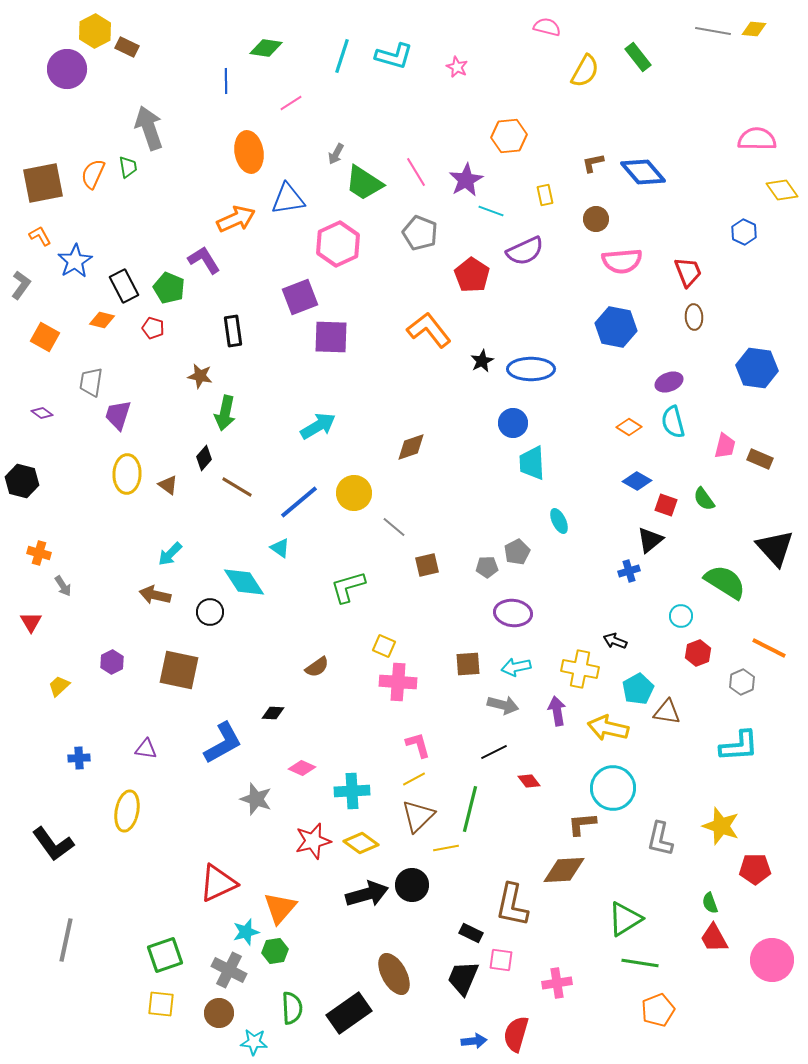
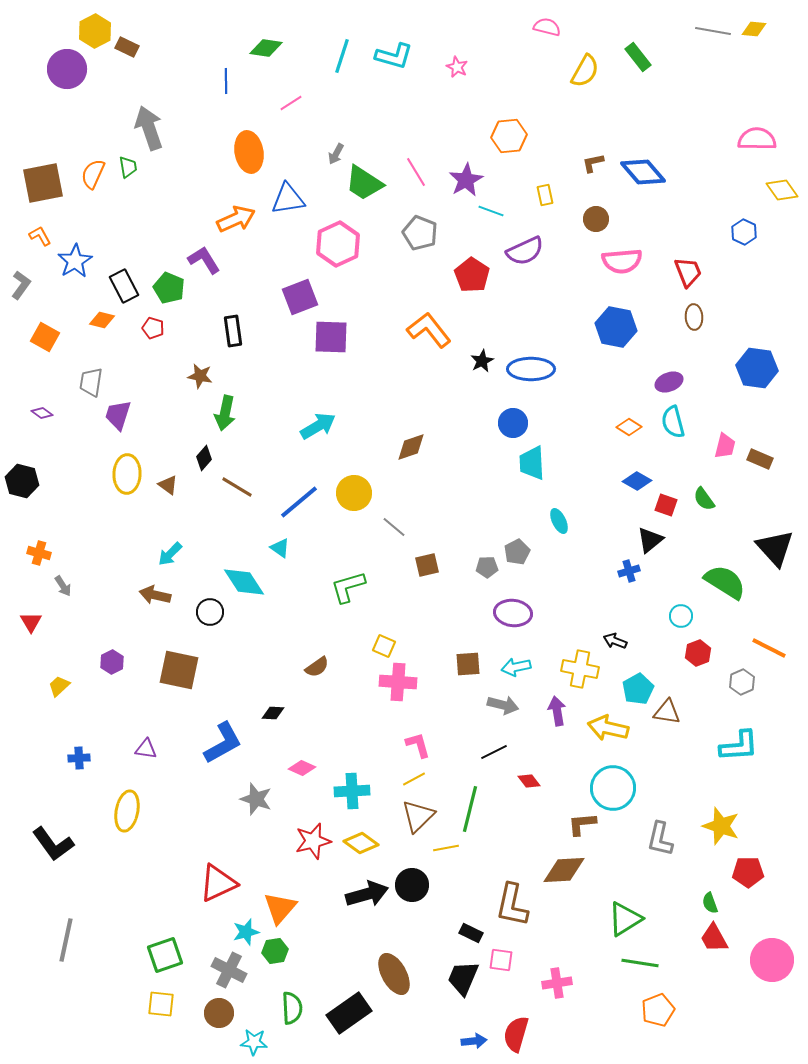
red pentagon at (755, 869): moved 7 px left, 3 px down
